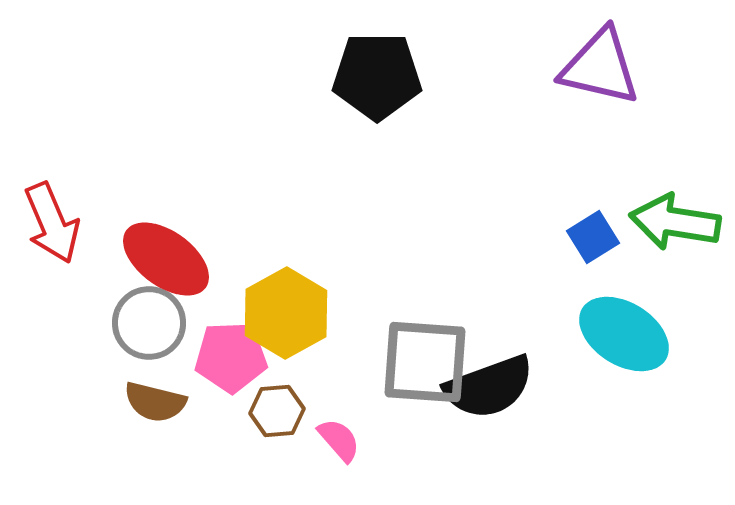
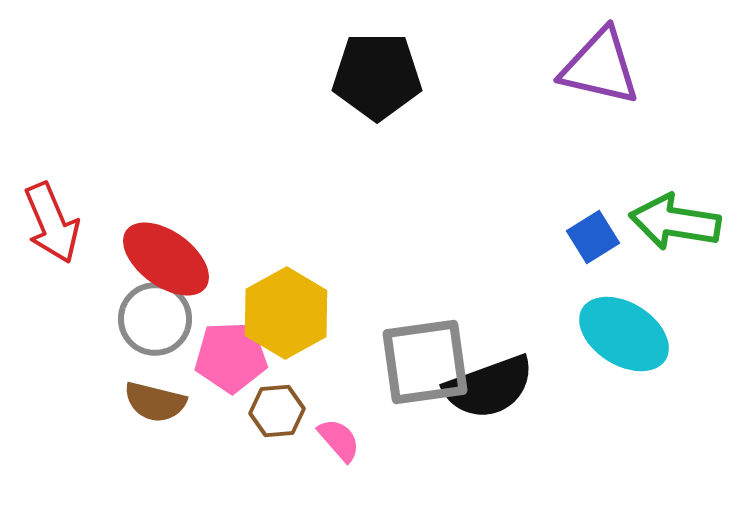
gray circle: moved 6 px right, 4 px up
gray square: rotated 12 degrees counterclockwise
